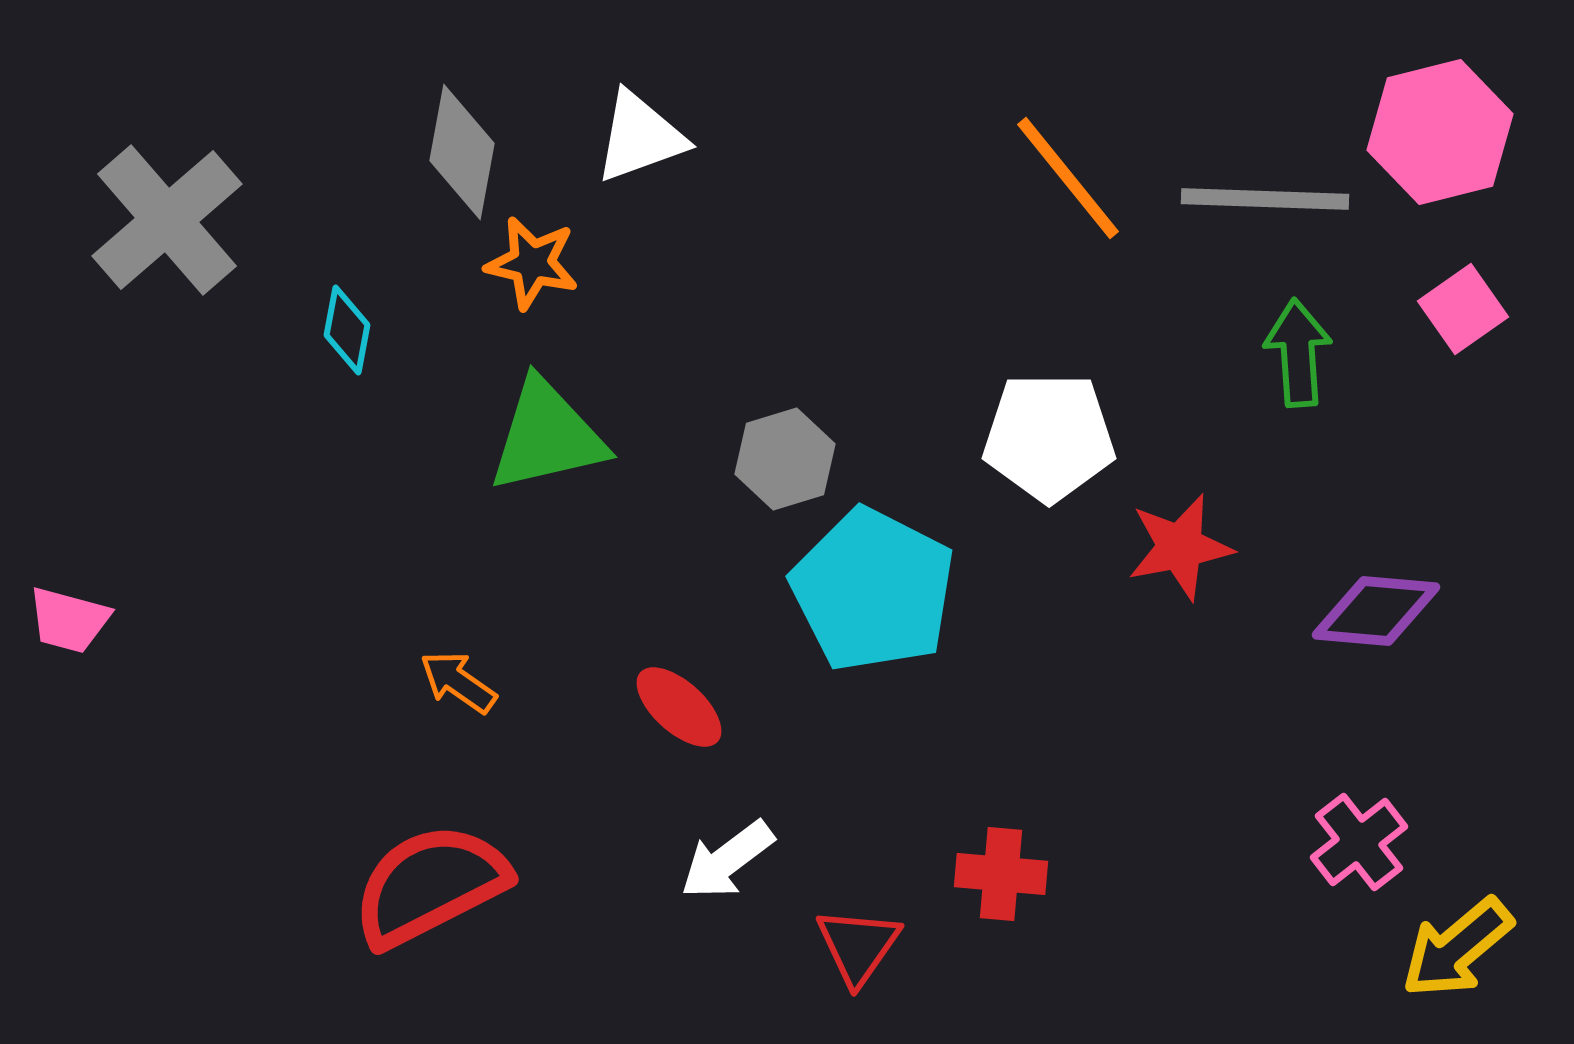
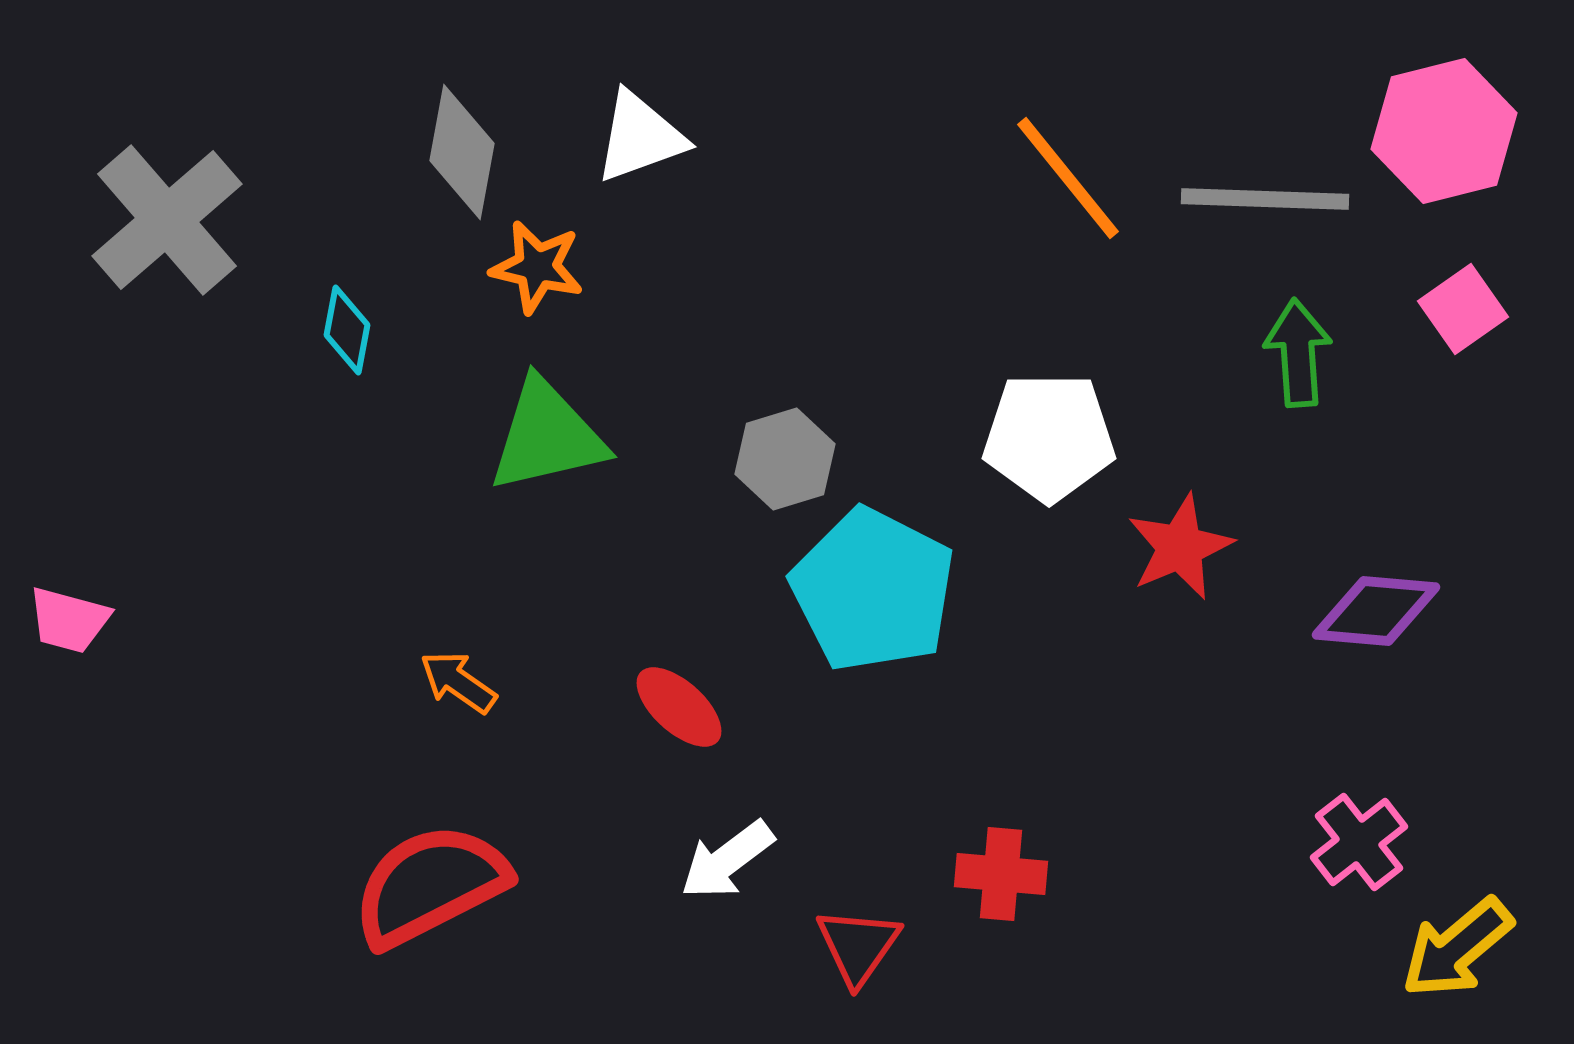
pink hexagon: moved 4 px right, 1 px up
orange star: moved 5 px right, 4 px down
red star: rotated 12 degrees counterclockwise
